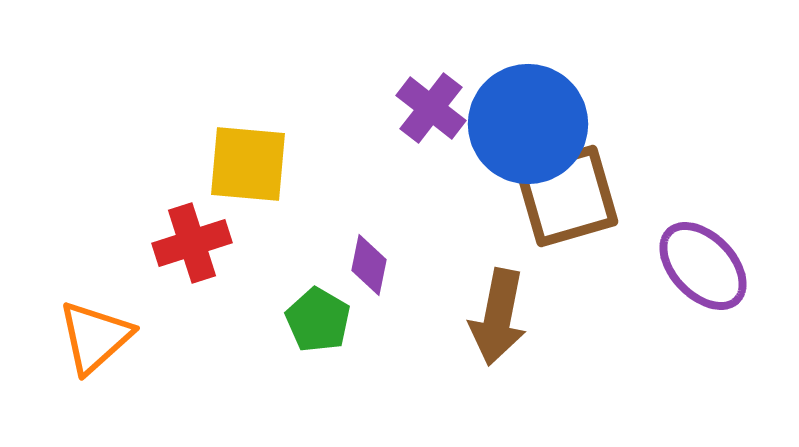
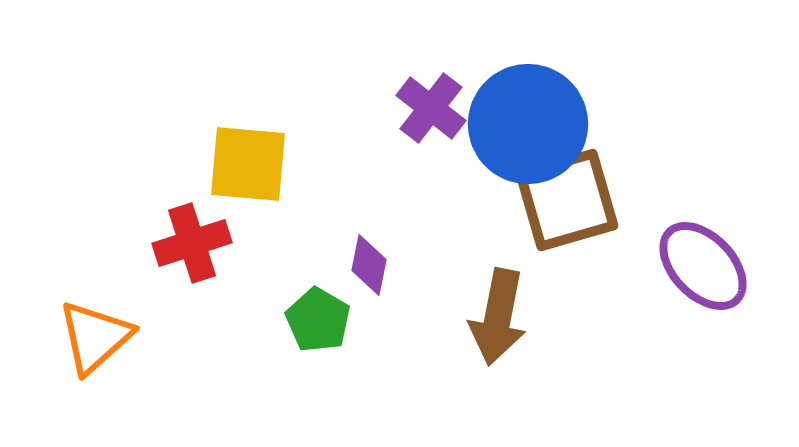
brown square: moved 4 px down
